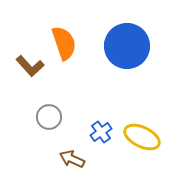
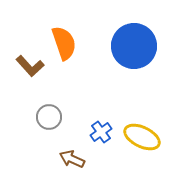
blue circle: moved 7 px right
